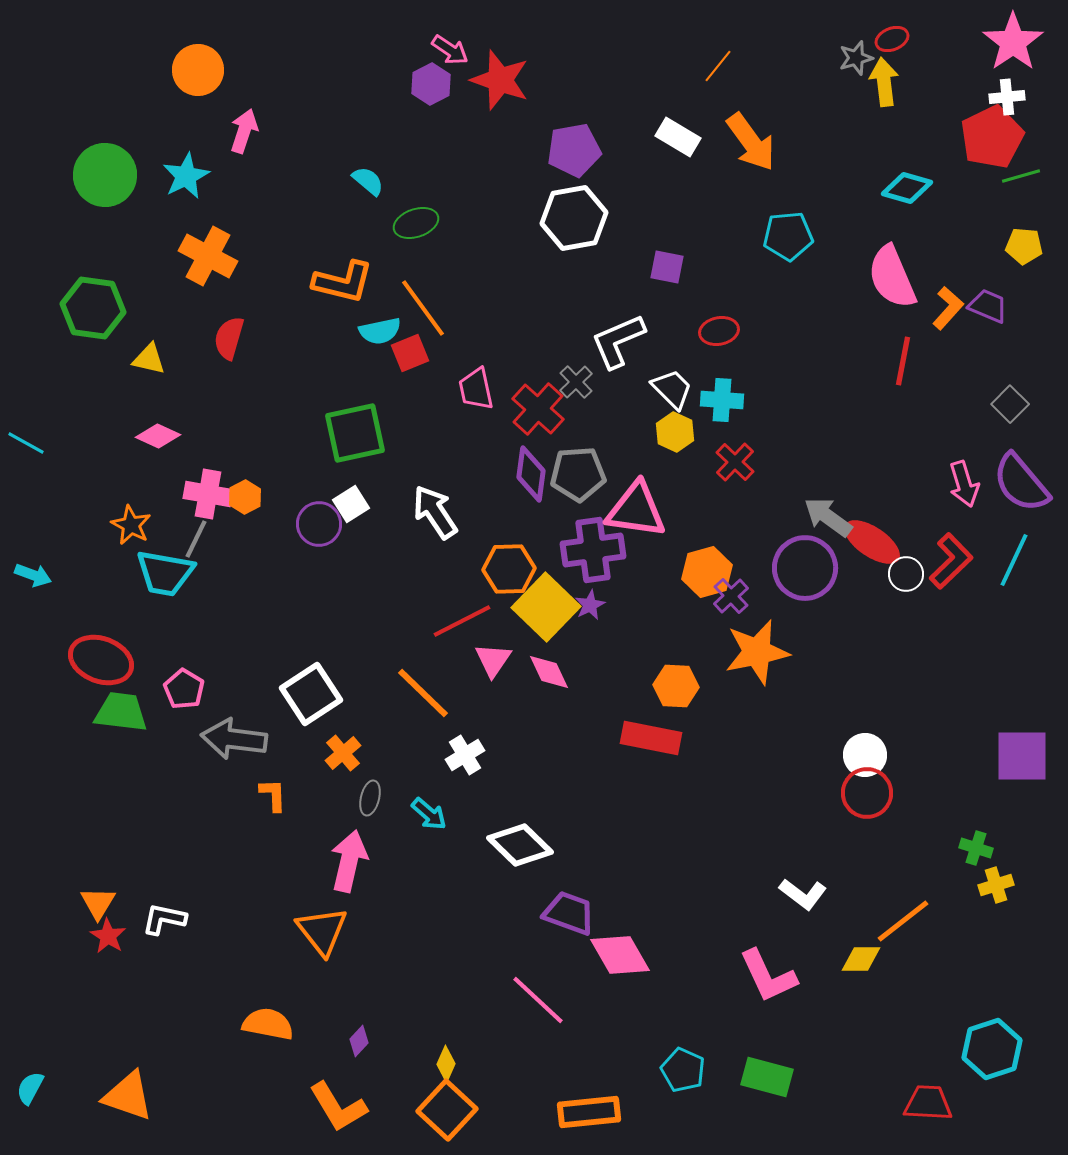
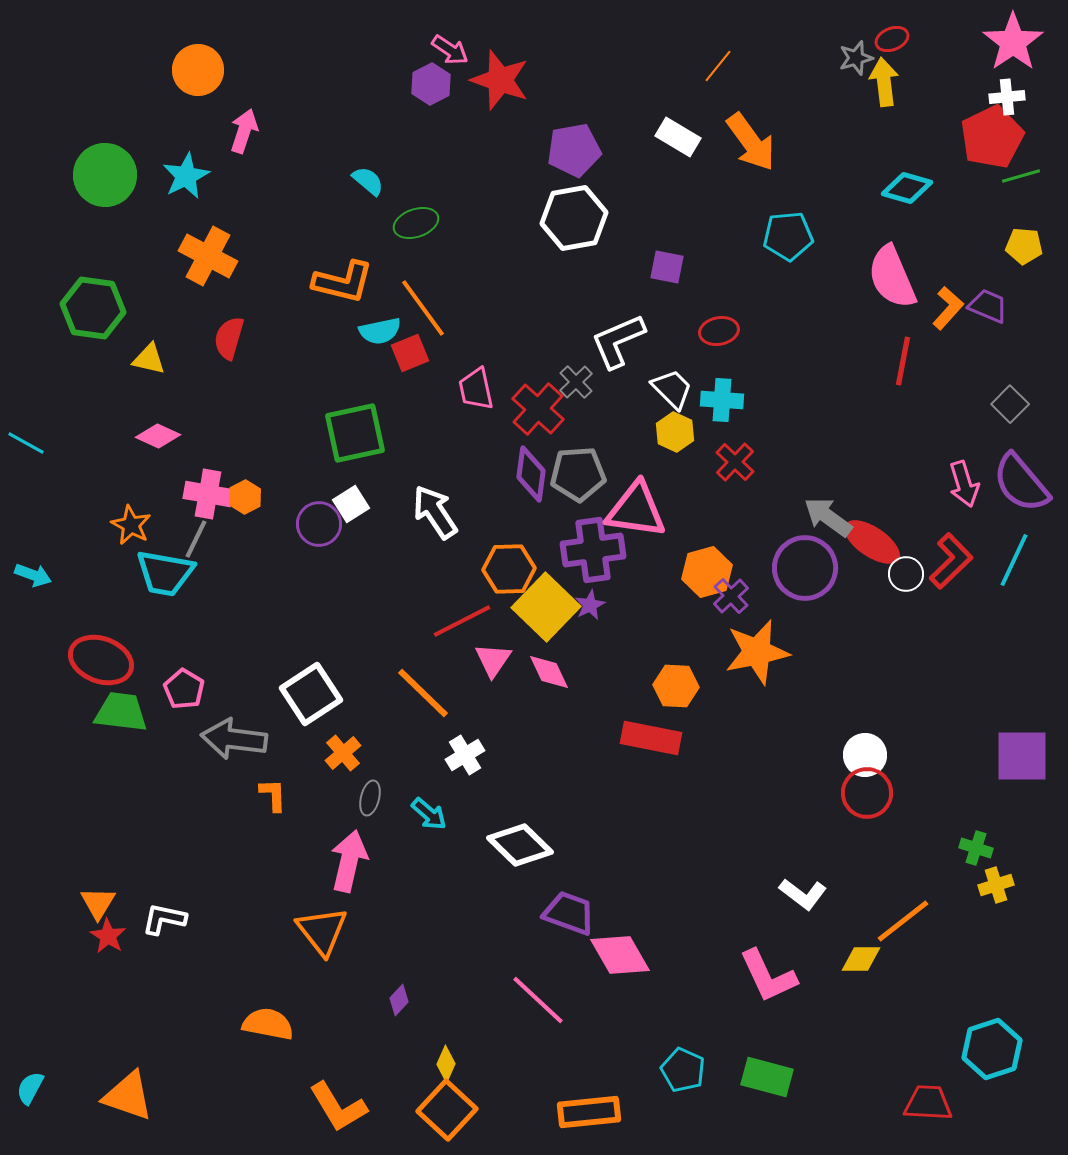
purple diamond at (359, 1041): moved 40 px right, 41 px up
